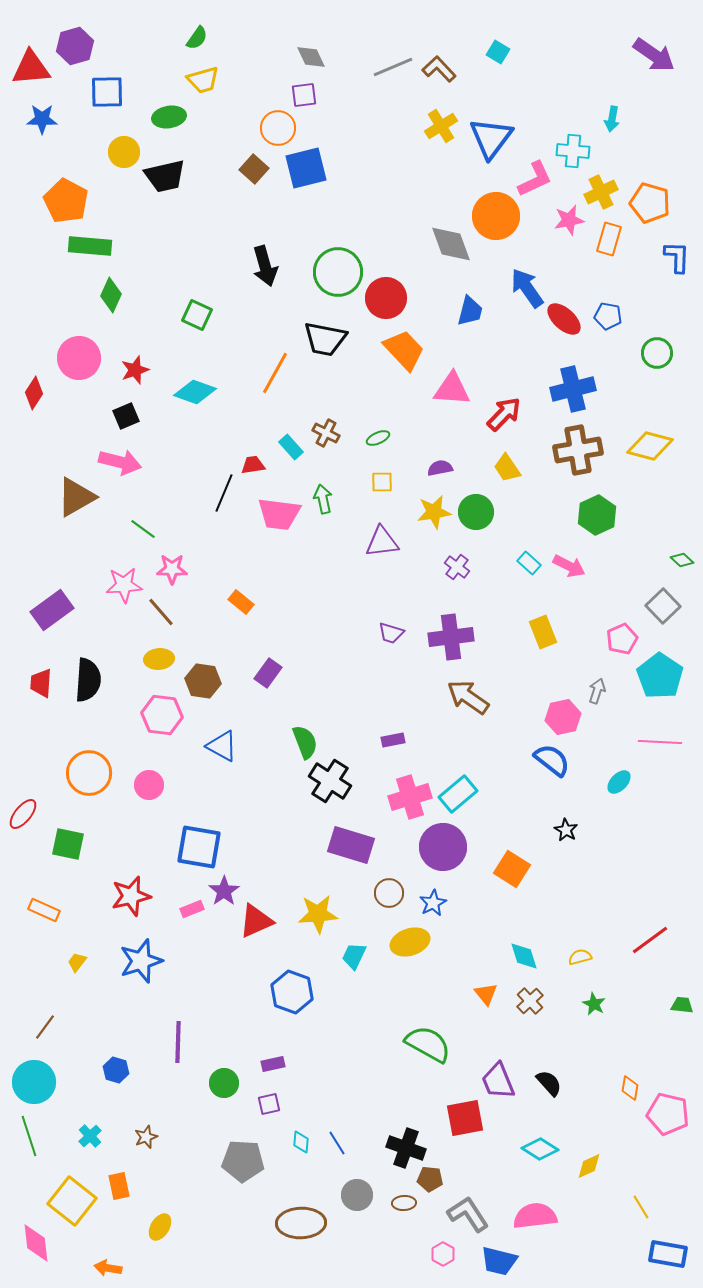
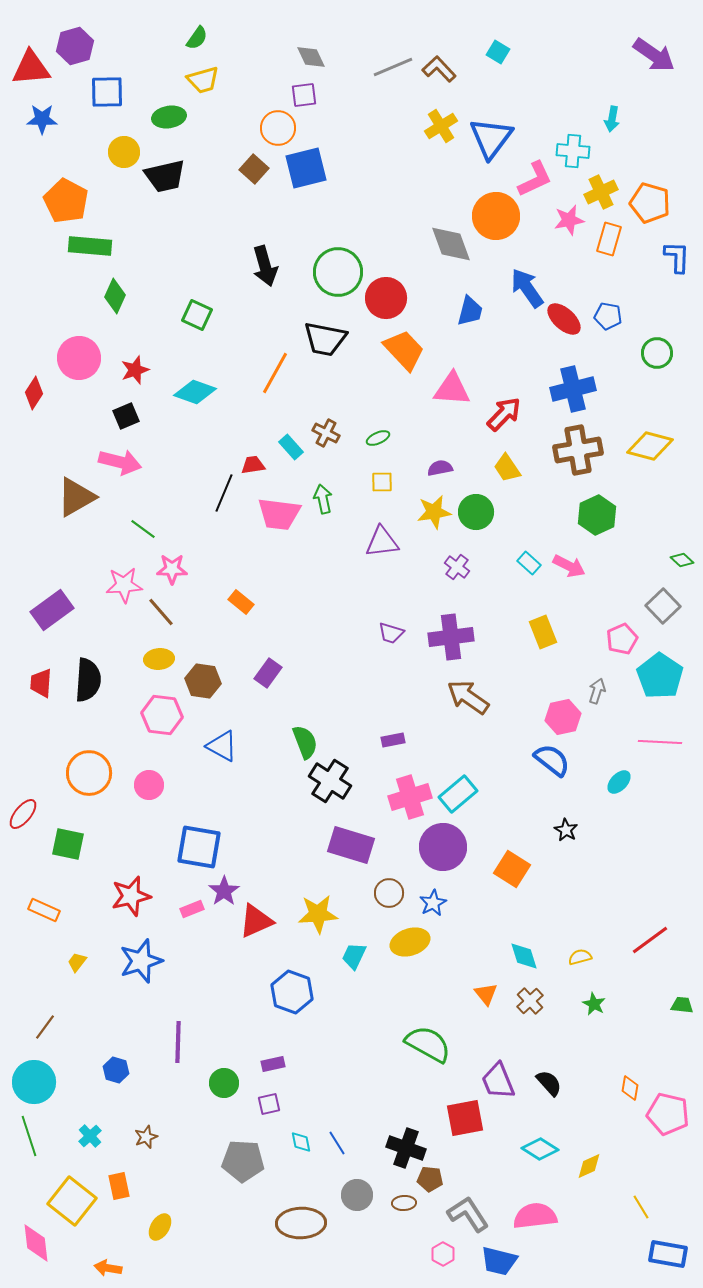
green diamond at (111, 295): moved 4 px right, 1 px down
cyan diamond at (301, 1142): rotated 15 degrees counterclockwise
